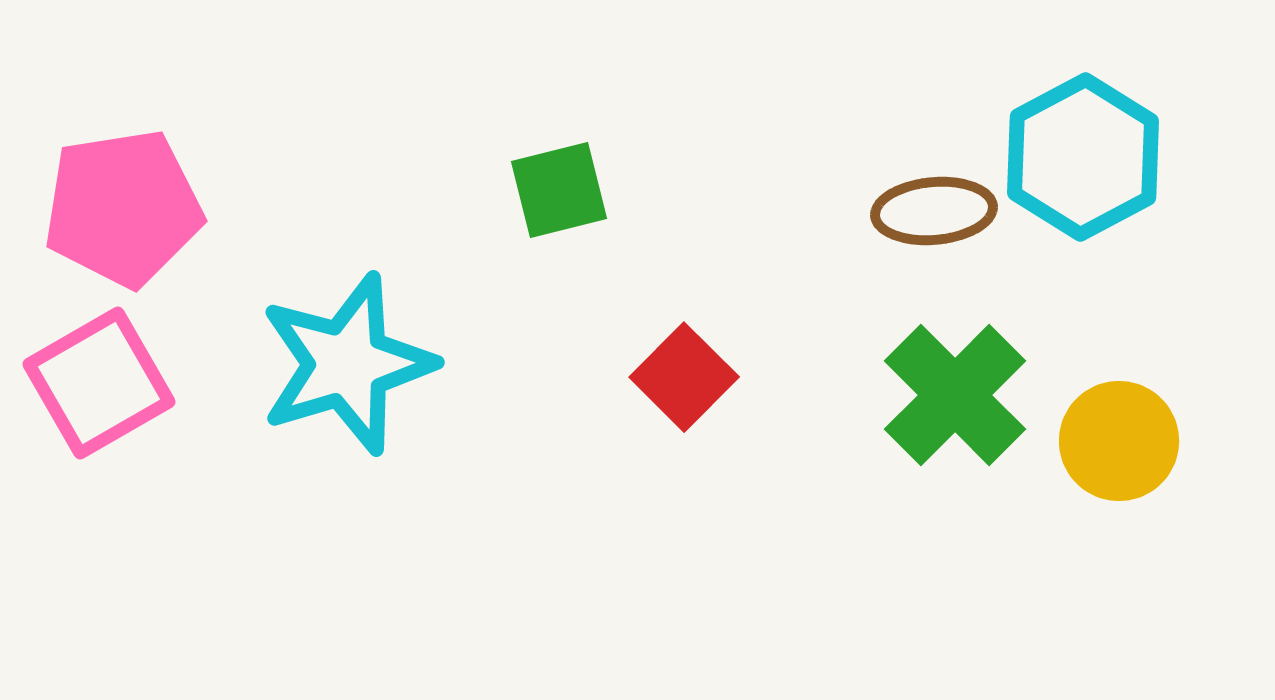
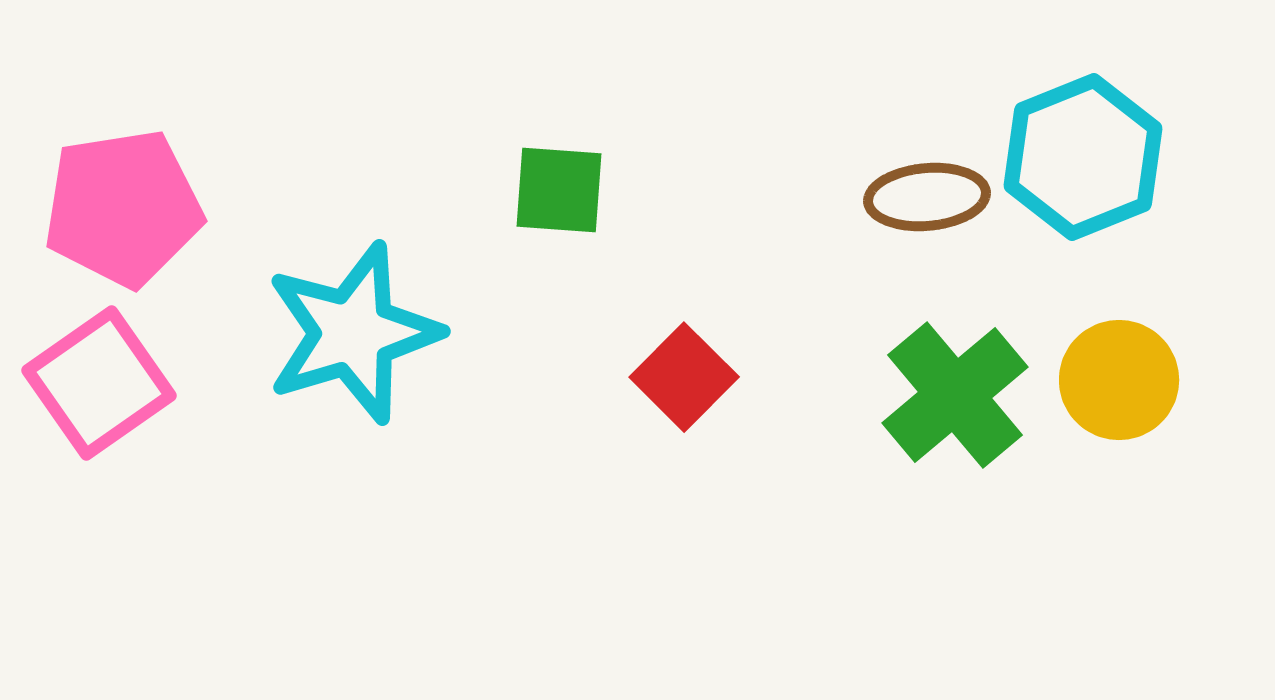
cyan hexagon: rotated 6 degrees clockwise
green square: rotated 18 degrees clockwise
brown ellipse: moved 7 px left, 14 px up
cyan star: moved 6 px right, 31 px up
pink square: rotated 5 degrees counterclockwise
green cross: rotated 5 degrees clockwise
yellow circle: moved 61 px up
